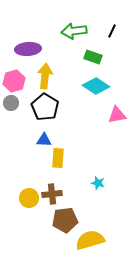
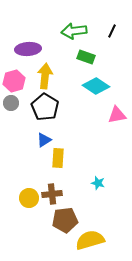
green rectangle: moved 7 px left
blue triangle: rotated 35 degrees counterclockwise
